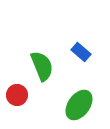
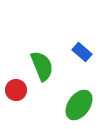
blue rectangle: moved 1 px right
red circle: moved 1 px left, 5 px up
